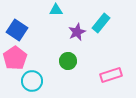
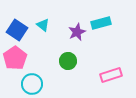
cyan triangle: moved 13 px left, 15 px down; rotated 40 degrees clockwise
cyan rectangle: rotated 36 degrees clockwise
cyan circle: moved 3 px down
